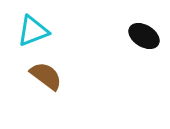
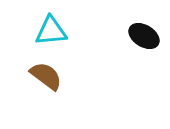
cyan triangle: moved 18 px right; rotated 16 degrees clockwise
